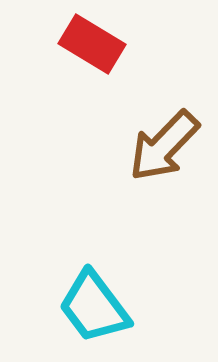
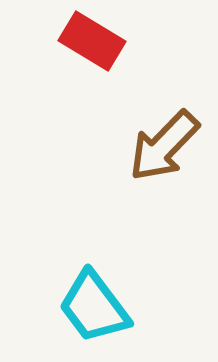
red rectangle: moved 3 px up
